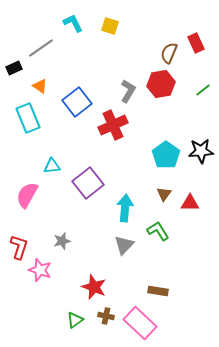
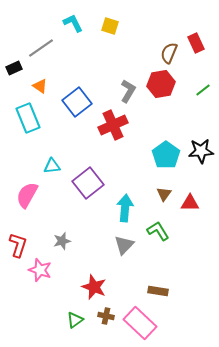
red L-shape: moved 1 px left, 2 px up
